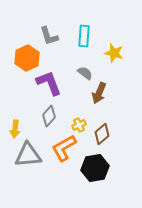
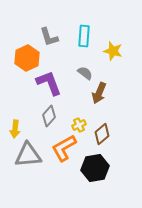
gray L-shape: moved 1 px down
yellow star: moved 1 px left, 2 px up
